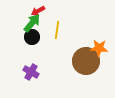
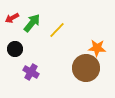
red arrow: moved 26 px left, 7 px down
yellow line: rotated 36 degrees clockwise
black circle: moved 17 px left, 12 px down
orange star: moved 2 px left
brown circle: moved 7 px down
